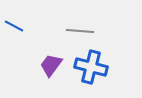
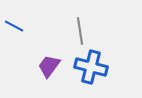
gray line: rotated 76 degrees clockwise
purple trapezoid: moved 2 px left, 1 px down
